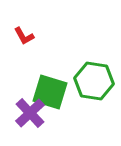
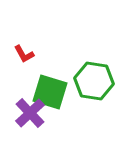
red L-shape: moved 18 px down
